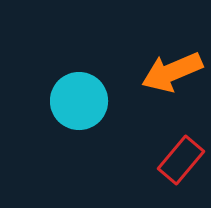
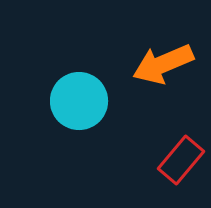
orange arrow: moved 9 px left, 8 px up
